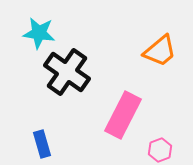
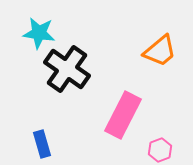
black cross: moved 3 px up
